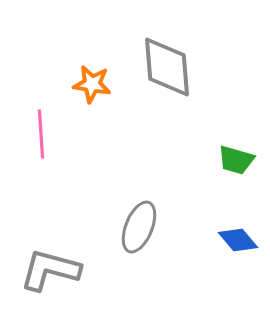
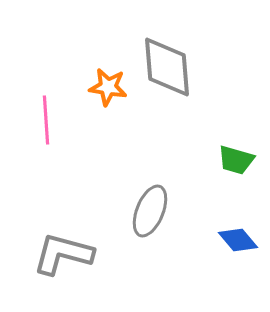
orange star: moved 16 px right, 3 px down
pink line: moved 5 px right, 14 px up
gray ellipse: moved 11 px right, 16 px up
gray L-shape: moved 13 px right, 16 px up
